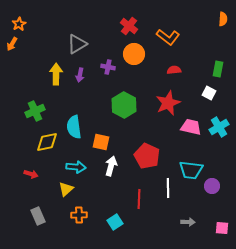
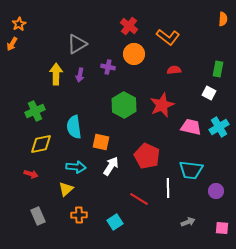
red star: moved 6 px left, 2 px down
yellow diamond: moved 6 px left, 2 px down
white arrow: rotated 18 degrees clockwise
purple circle: moved 4 px right, 5 px down
red line: rotated 60 degrees counterclockwise
gray arrow: rotated 24 degrees counterclockwise
